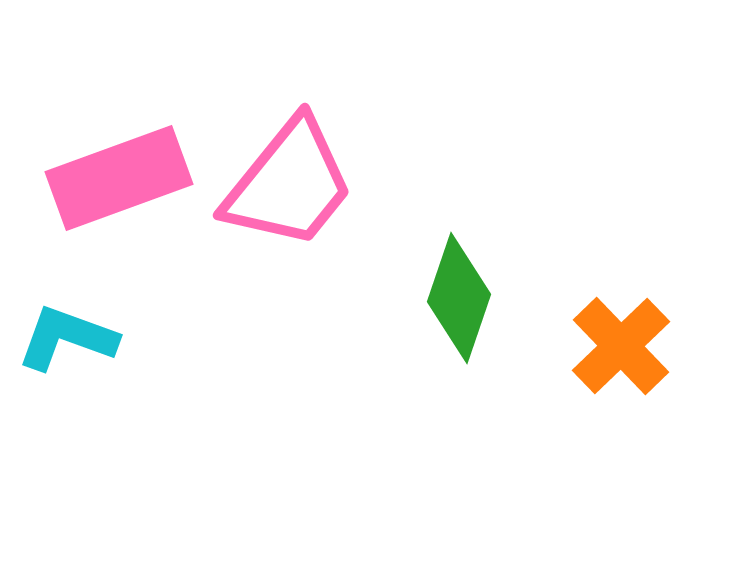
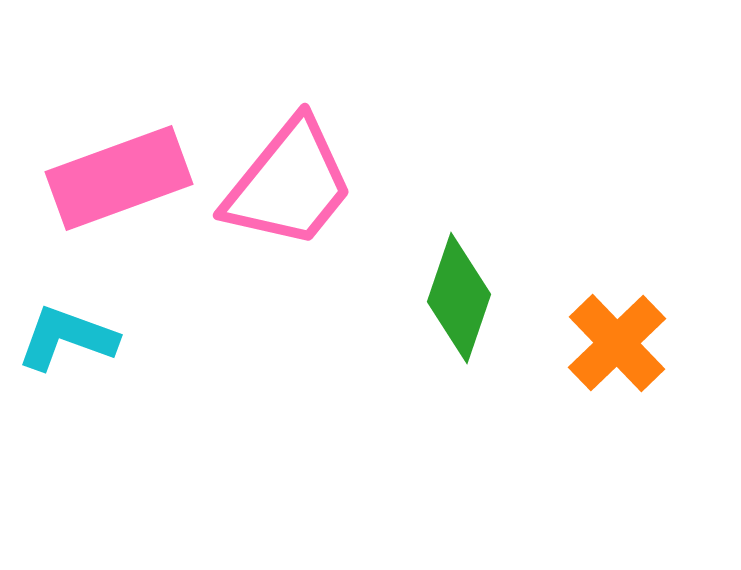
orange cross: moved 4 px left, 3 px up
